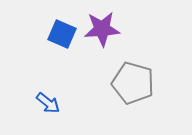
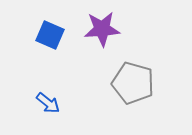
blue square: moved 12 px left, 1 px down
